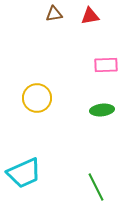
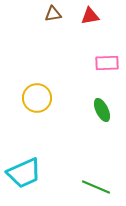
brown triangle: moved 1 px left
pink rectangle: moved 1 px right, 2 px up
green ellipse: rotated 70 degrees clockwise
green line: rotated 40 degrees counterclockwise
